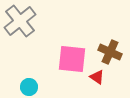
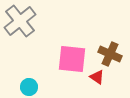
brown cross: moved 2 px down
